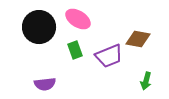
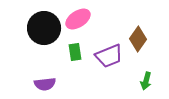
pink ellipse: rotated 65 degrees counterclockwise
black circle: moved 5 px right, 1 px down
brown diamond: rotated 65 degrees counterclockwise
green rectangle: moved 2 px down; rotated 12 degrees clockwise
